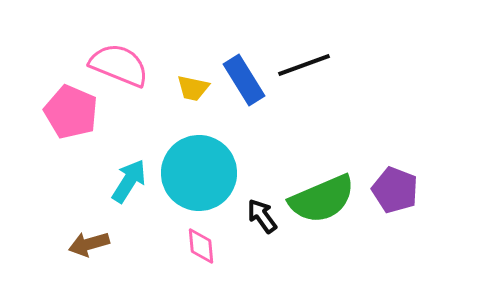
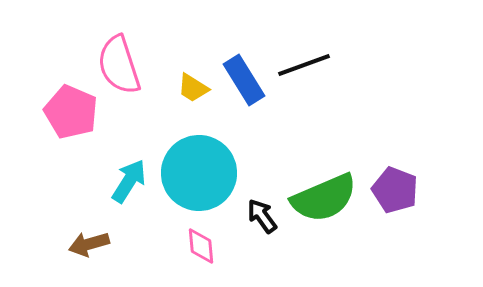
pink semicircle: rotated 130 degrees counterclockwise
yellow trapezoid: rotated 20 degrees clockwise
green semicircle: moved 2 px right, 1 px up
